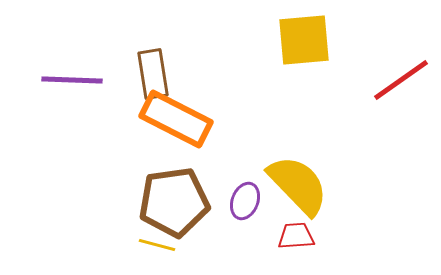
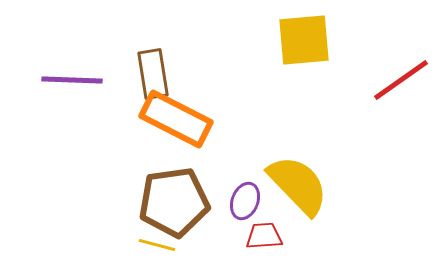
red trapezoid: moved 32 px left
